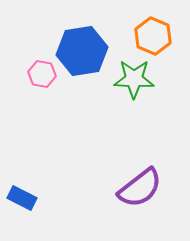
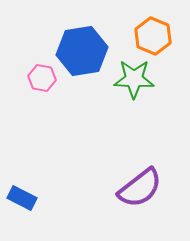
pink hexagon: moved 4 px down
